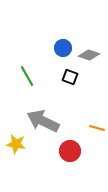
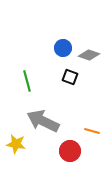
green line: moved 5 px down; rotated 15 degrees clockwise
orange line: moved 5 px left, 3 px down
